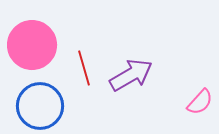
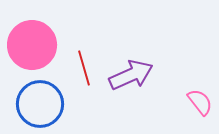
purple arrow: rotated 6 degrees clockwise
pink semicircle: rotated 80 degrees counterclockwise
blue circle: moved 2 px up
